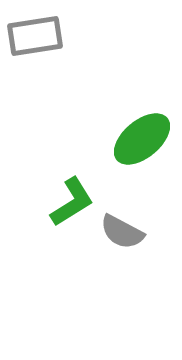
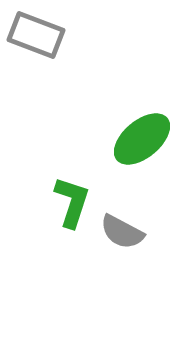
gray rectangle: moved 1 px right, 1 px up; rotated 30 degrees clockwise
green L-shape: rotated 40 degrees counterclockwise
